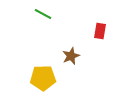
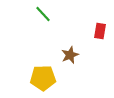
green line: rotated 18 degrees clockwise
brown star: moved 1 px left, 1 px up
